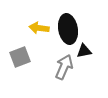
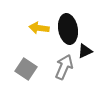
black triangle: moved 1 px right; rotated 14 degrees counterclockwise
gray square: moved 6 px right, 12 px down; rotated 35 degrees counterclockwise
